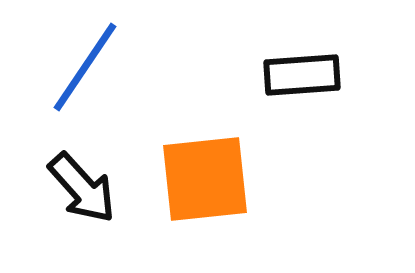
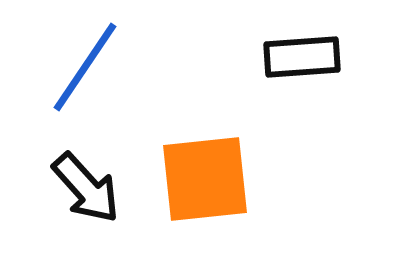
black rectangle: moved 18 px up
black arrow: moved 4 px right
